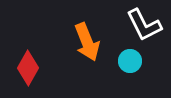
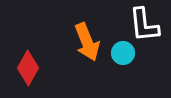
white L-shape: rotated 21 degrees clockwise
cyan circle: moved 7 px left, 8 px up
